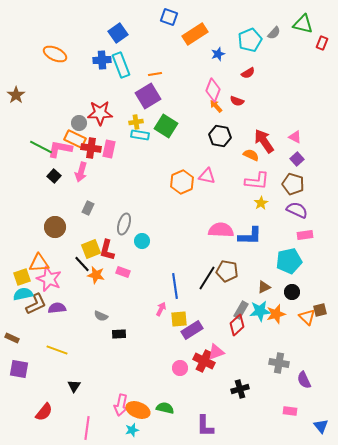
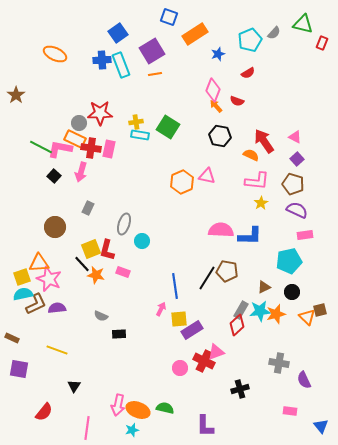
purple square at (148, 96): moved 4 px right, 45 px up
green square at (166, 126): moved 2 px right, 1 px down
pink arrow at (121, 405): moved 3 px left
